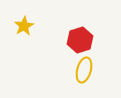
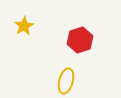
yellow ellipse: moved 18 px left, 11 px down
